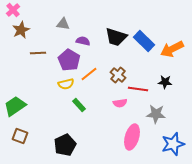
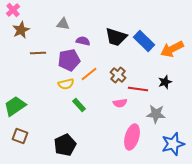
purple pentagon: rotated 30 degrees clockwise
black star: rotated 24 degrees counterclockwise
